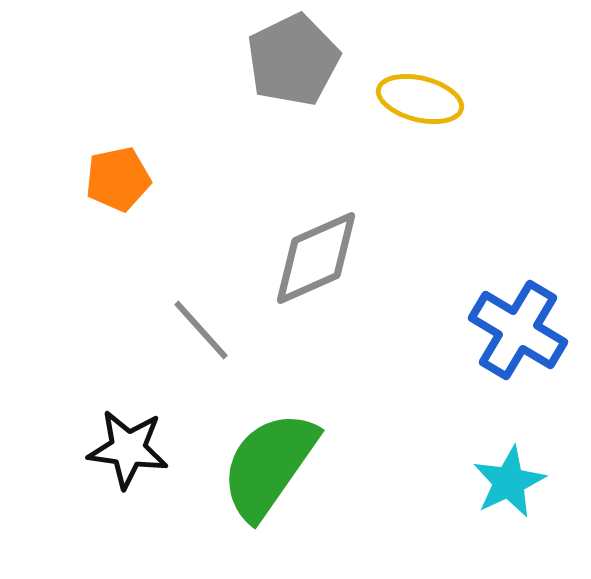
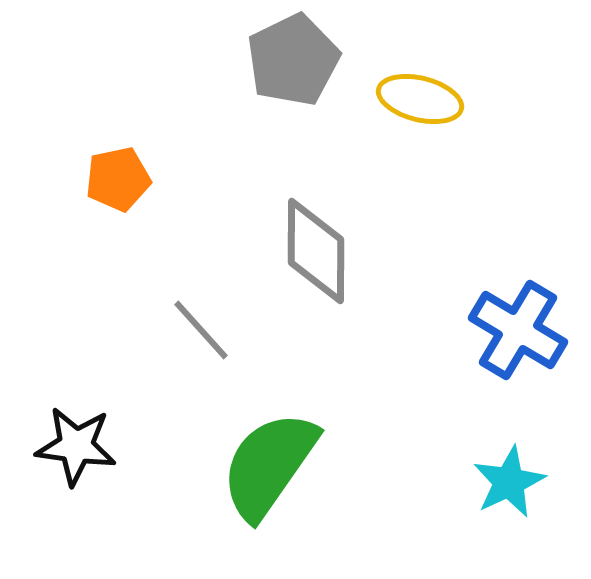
gray diamond: moved 7 px up; rotated 66 degrees counterclockwise
black star: moved 52 px left, 3 px up
